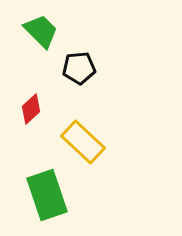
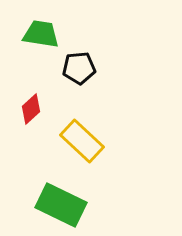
green trapezoid: moved 3 px down; rotated 36 degrees counterclockwise
yellow rectangle: moved 1 px left, 1 px up
green rectangle: moved 14 px right, 10 px down; rotated 45 degrees counterclockwise
